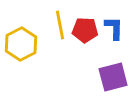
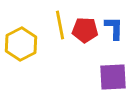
purple square: rotated 12 degrees clockwise
